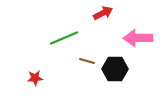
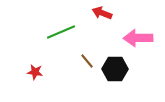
red arrow: moved 1 px left; rotated 132 degrees counterclockwise
green line: moved 3 px left, 6 px up
brown line: rotated 35 degrees clockwise
red star: moved 6 px up; rotated 14 degrees clockwise
